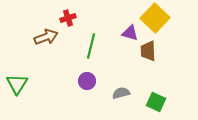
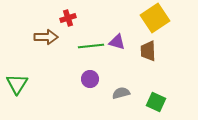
yellow square: rotated 12 degrees clockwise
purple triangle: moved 13 px left, 9 px down
brown arrow: rotated 20 degrees clockwise
green line: rotated 70 degrees clockwise
purple circle: moved 3 px right, 2 px up
